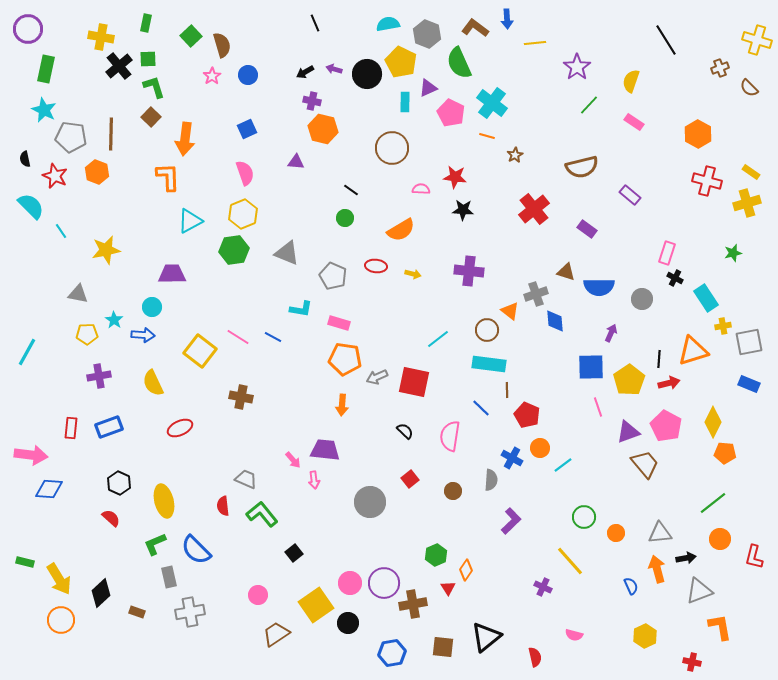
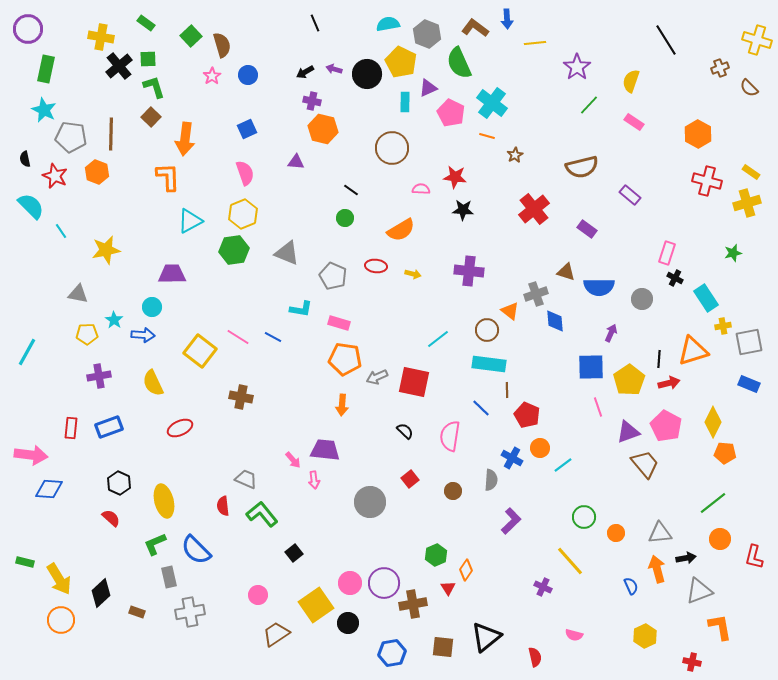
green rectangle at (146, 23): rotated 66 degrees counterclockwise
